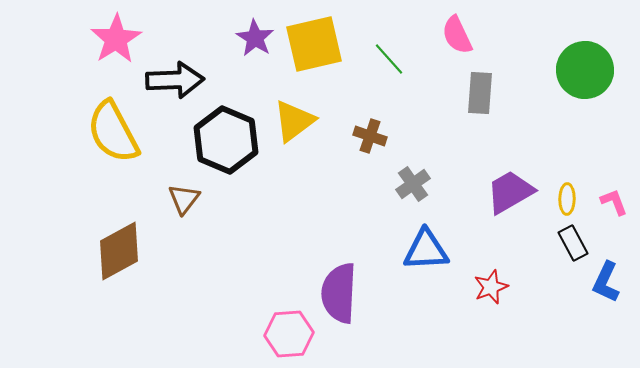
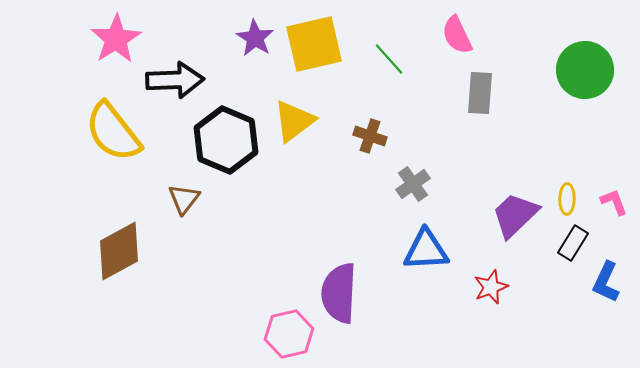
yellow semicircle: rotated 10 degrees counterclockwise
purple trapezoid: moved 5 px right, 23 px down; rotated 14 degrees counterclockwise
black rectangle: rotated 60 degrees clockwise
pink hexagon: rotated 9 degrees counterclockwise
